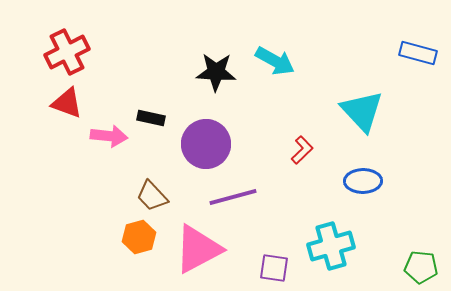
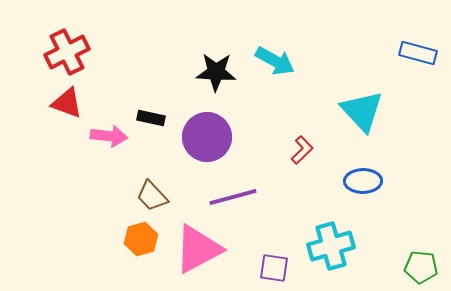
purple circle: moved 1 px right, 7 px up
orange hexagon: moved 2 px right, 2 px down
